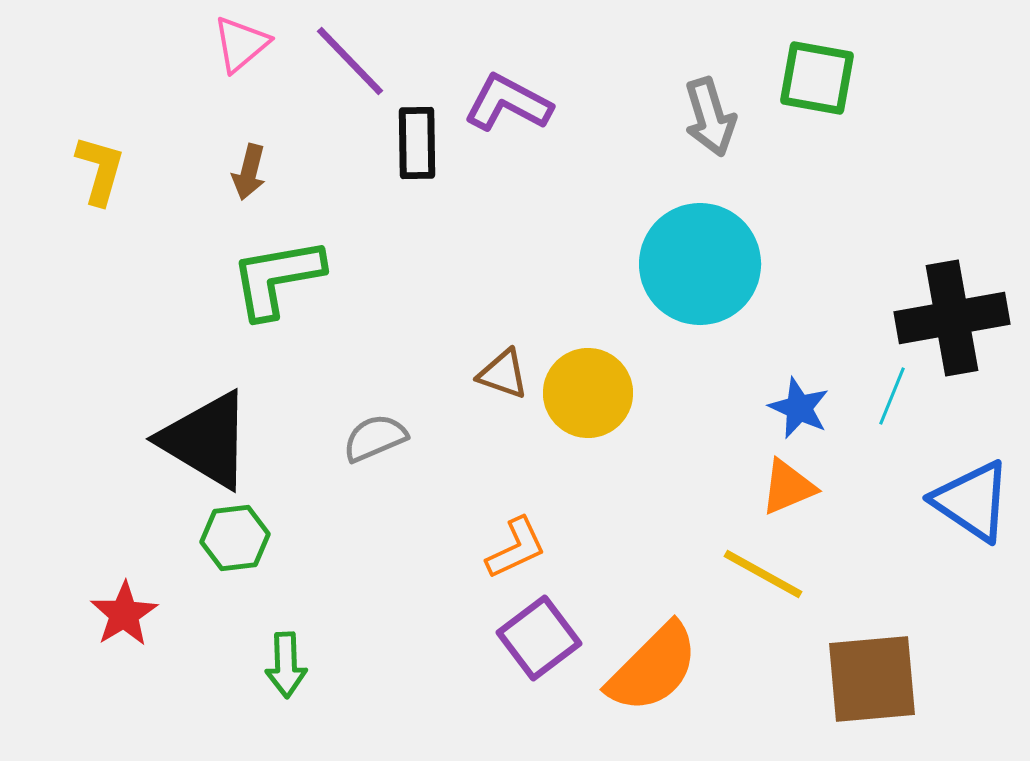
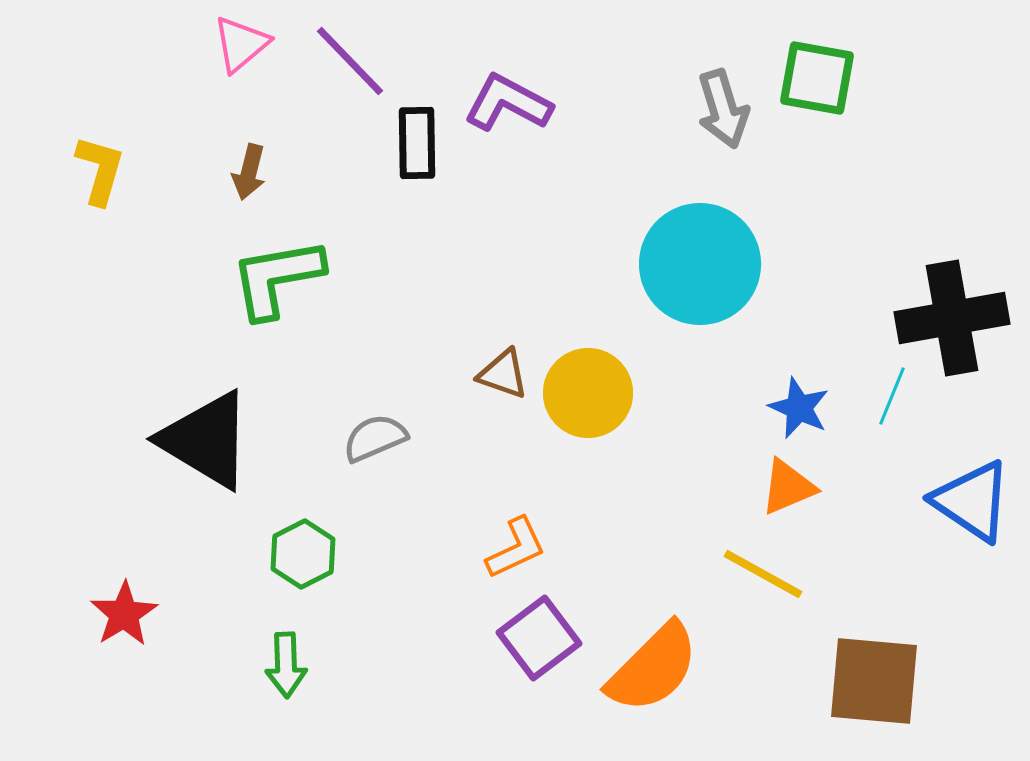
gray arrow: moved 13 px right, 8 px up
green hexagon: moved 68 px right, 16 px down; rotated 20 degrees counterclockwise
brown square: moved 2 px right, 2 px down; rotated 10 degrees clockwise
